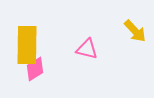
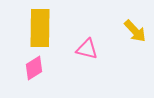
yellow rectangle: moved 13 px right, 17 px up
pink diamond: moved 1 px left, 1 px up
